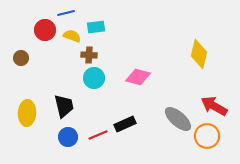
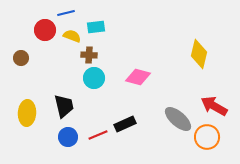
orange circle: moved 1 px down
